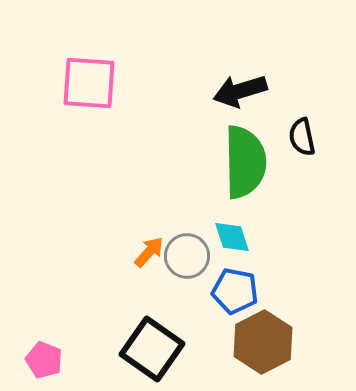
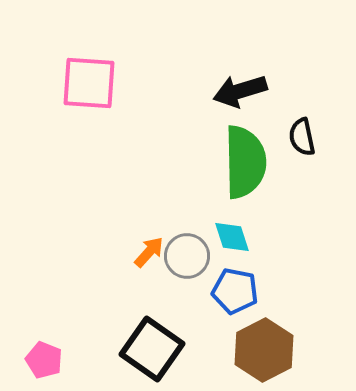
brown hexagon: moved 1 px right, 8 px down
